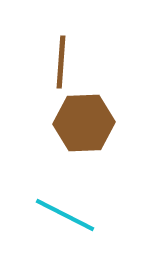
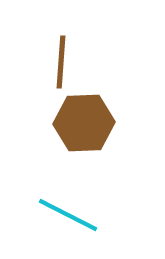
cyan line: moved 3 px right
